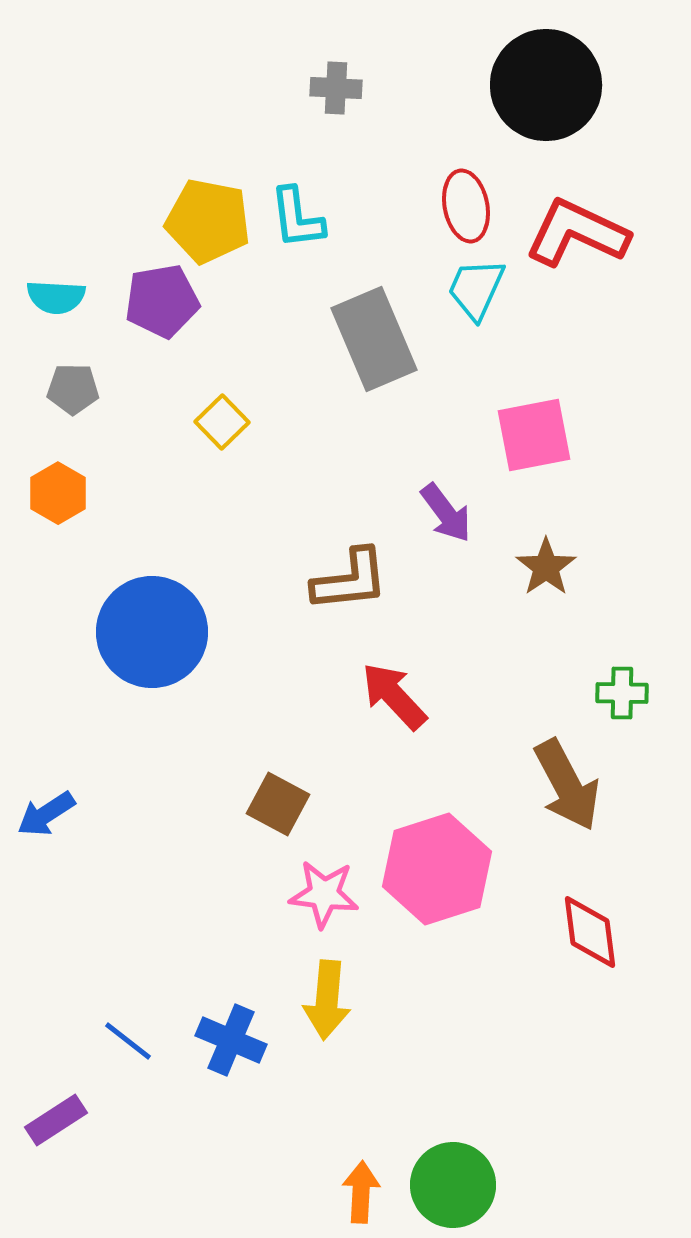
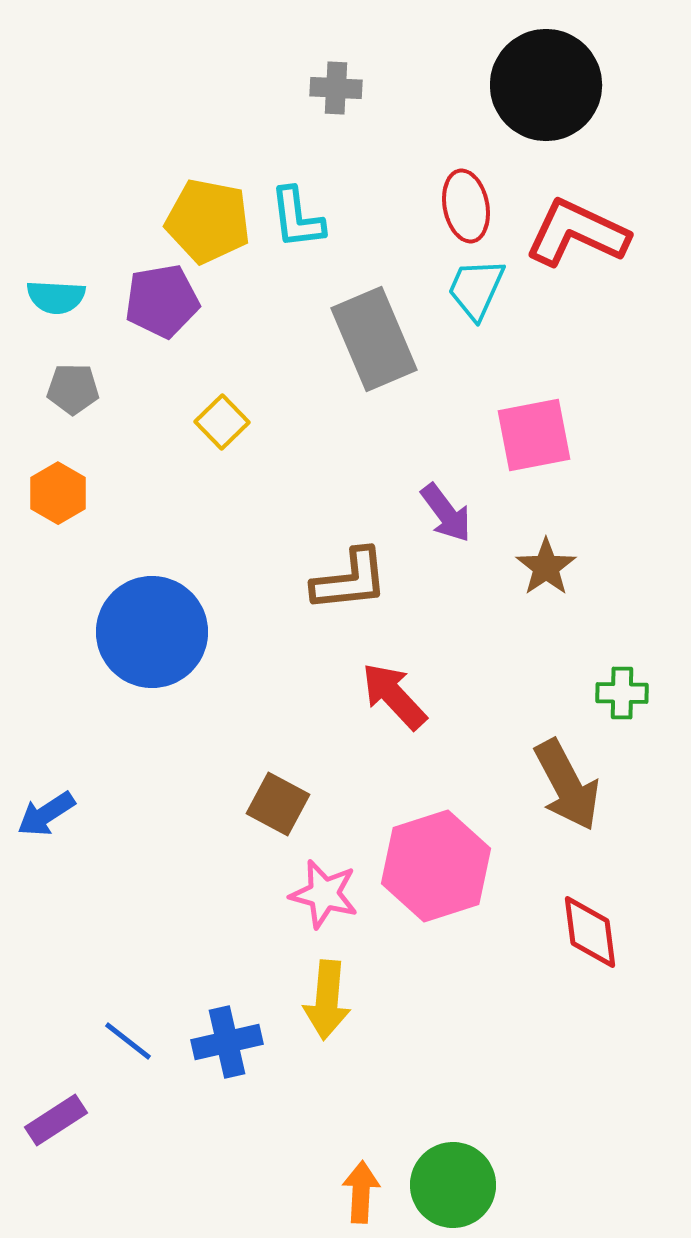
pink hexagon: moved 1 px left, 3 px up
pink star: rotated 8 degrees clockwise
blue cross: moved 4 px left, 2 px down; rotated 36 degrees counterclockwise
